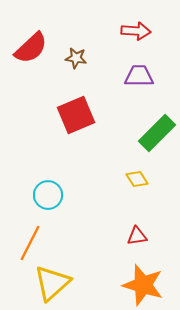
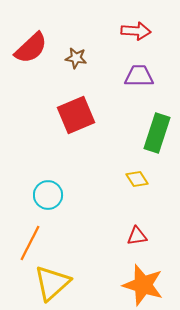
green rectangle: rotated 27 degrees counterclockwise
